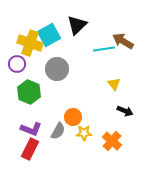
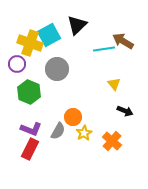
yellow star: rotated 28 degrees counterclockwise
